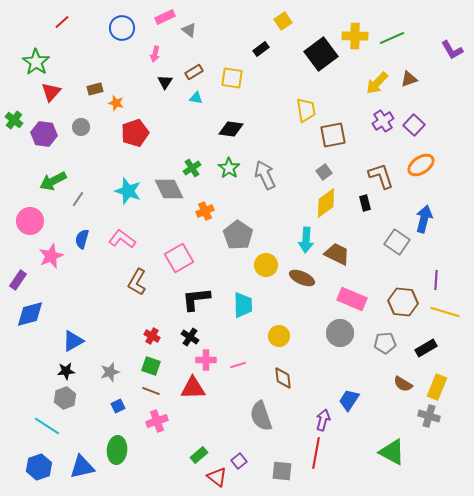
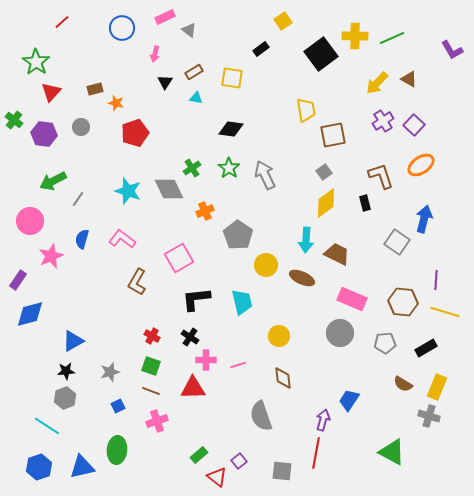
brown triangle at (409, 79): rotated 48 degrees clockwise
cyan trapezoid at (243, 305): moved 1 px left, 3 px up; rotated 12 degrees counterclockwise
